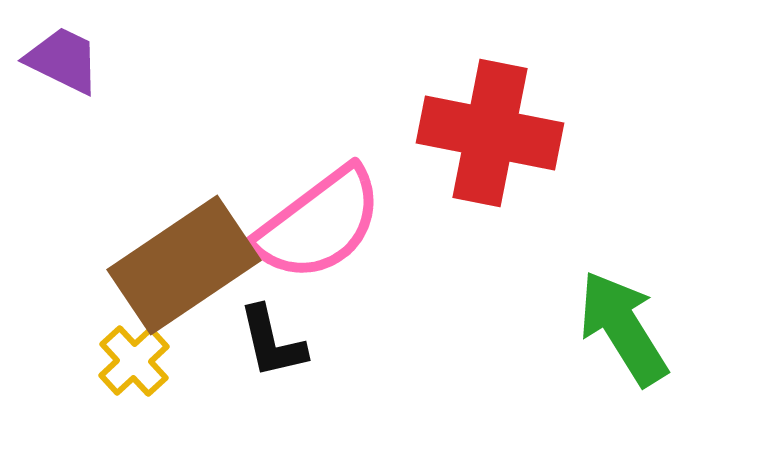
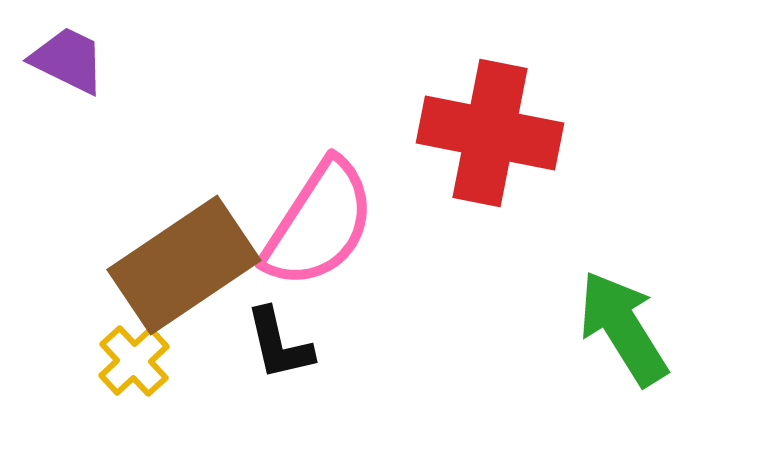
purple trapezoid: moved 5 px right
pink semicircle: rotated 20 degrees counterclockwise
black L-shape: moved 7 px right, 2 px down
